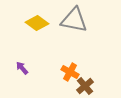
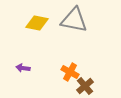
yellow diamond: rotated 25 degrees counterclockwise
purple arrow: moved 1 px right; rotated 40 degrees counterclockwise
